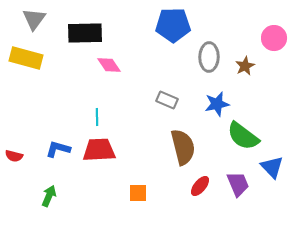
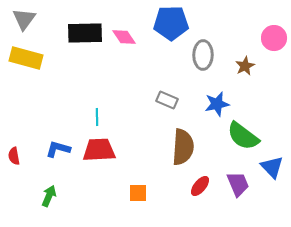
gray triangle: moved 10 px left
blue pentagon: moved 2 px left, 2 px up
gray ellipse: moved 6 px left, 2 px up
pink diamond: moved 15 px right, 28 px up
brown semicircle: rotated 18 degrees clockwise
red semicircle: rotated 66 degrees clockwise
